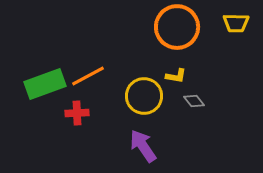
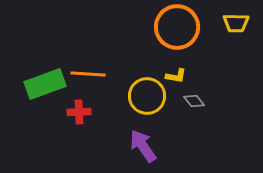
orange line: moved 2 px up; rotated 32 degrees clockwise
yellow circle: moved 3 px right
red cross: moved 2 px right, 1 px up
